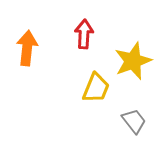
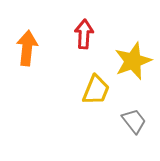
yellow trapezoid: moved 2 px down
